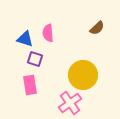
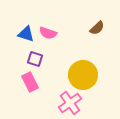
pink semicircle: rotated 66 degrees counterclockwise
blue triangle: moved 1 px right, 5 px up
pink rectangle: moved 3 px up; rotated 18 degrees counterclockwise
